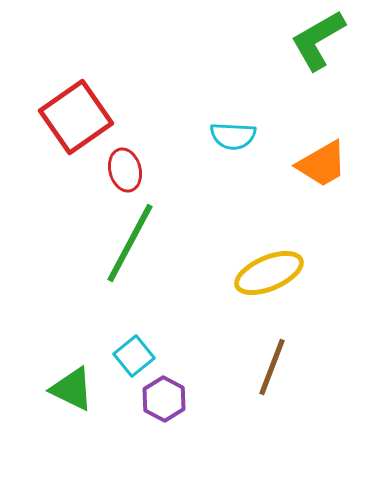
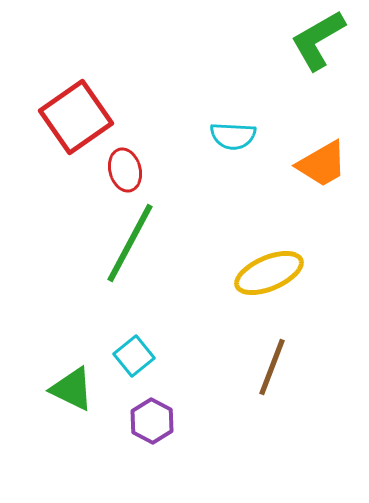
purple hexagon: moved 12 px left, 22 px down
